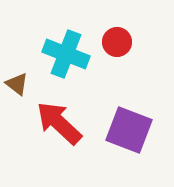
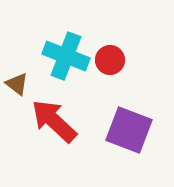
red circle: moved 7 px left, 18 px down
cyan cross: moved 2 px down
red arrow: moved 5 px left, 2 px up
